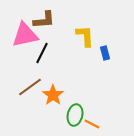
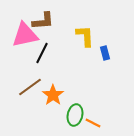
brown L-shape: moved 1 px left, 1 px down
orange line: moved 1 px right, 1 px up
